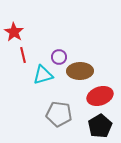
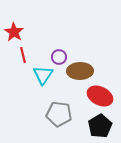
cyan triangle: rotated 40 degrees counterclockwise
red ellipse: rotated 45 degrees clockwise
